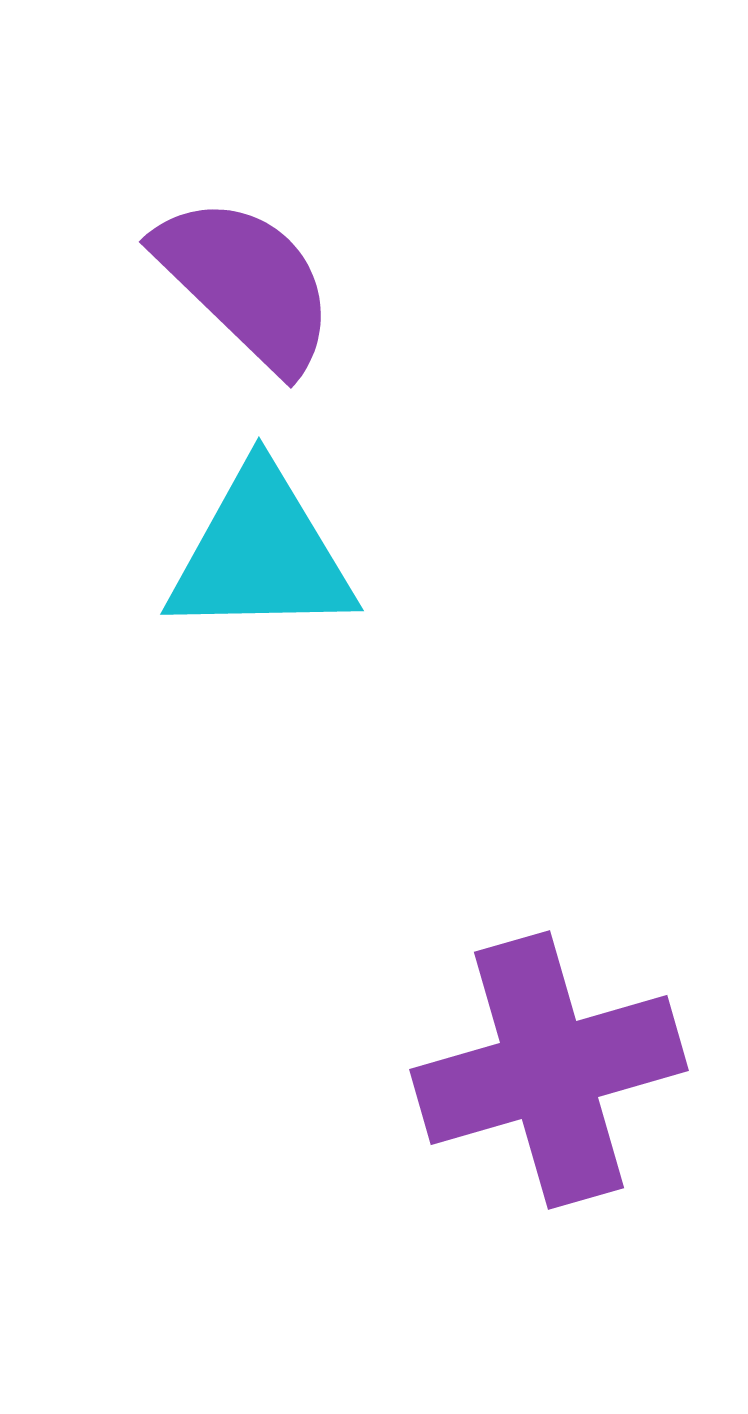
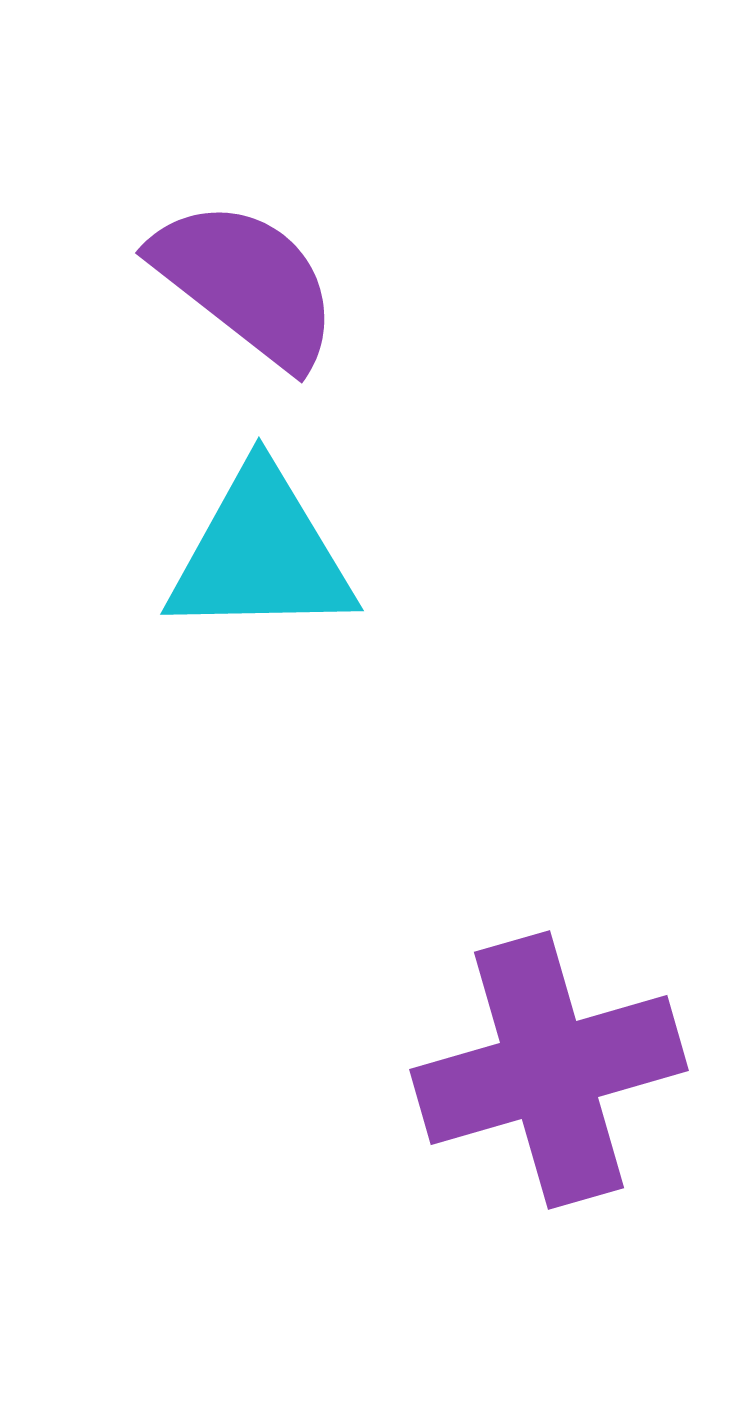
purple semicircle: rotated 6 degrees counterclockwise
